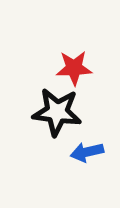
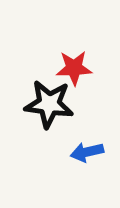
black star: moved 8 px left, 8 px up
